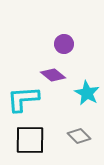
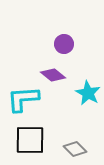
cyan star: moved 1 px right
gray diamond: moved 4 px left, 13 px down
